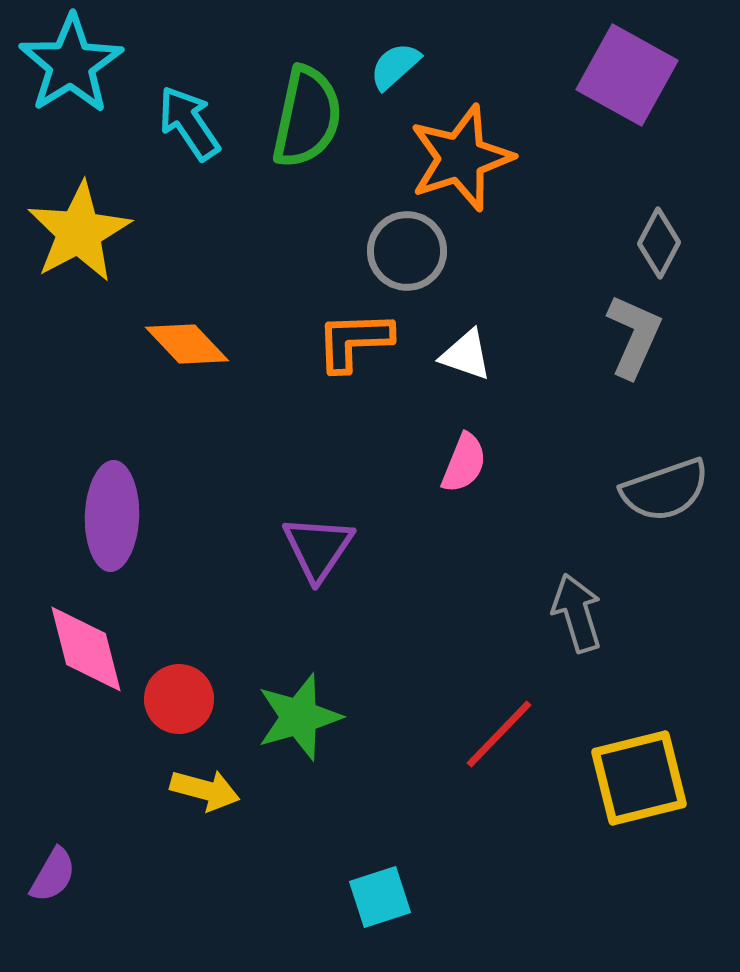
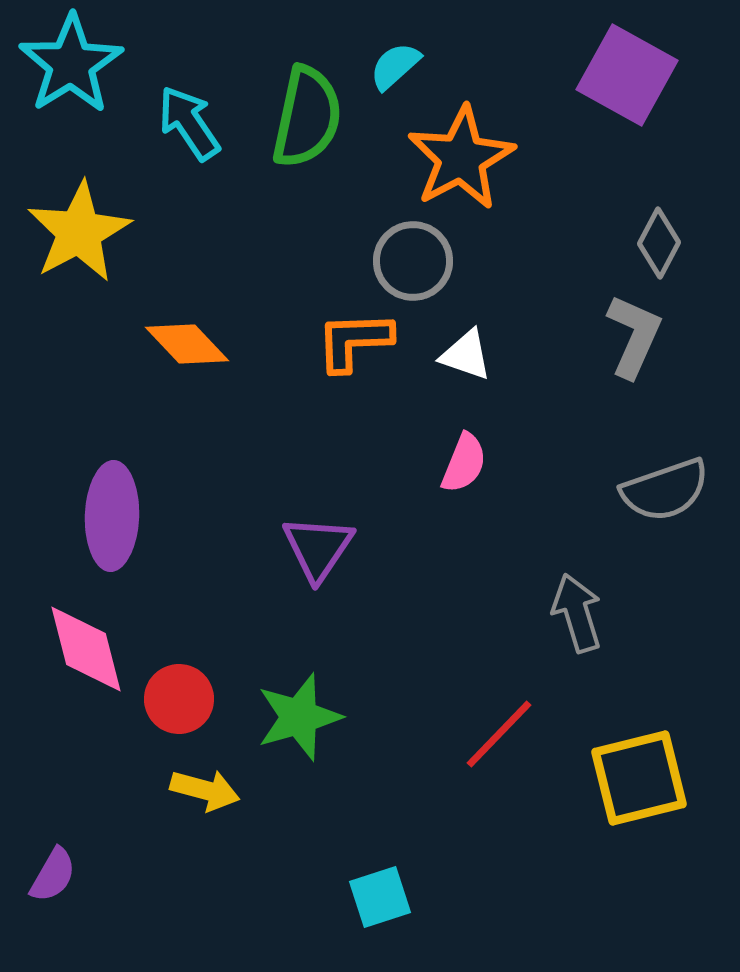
orange star: rotated 10 degrees counterclockwise
gray circle: moved 6 px right, 10 px down
